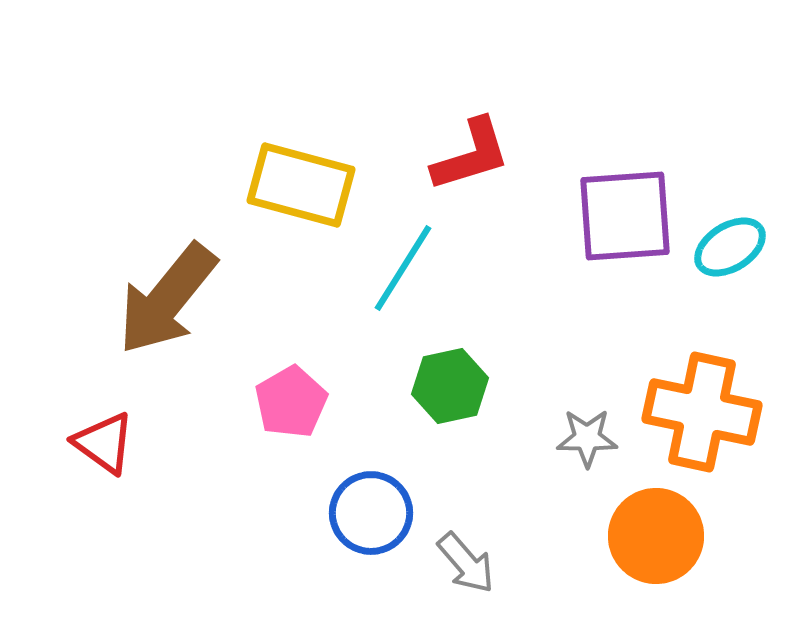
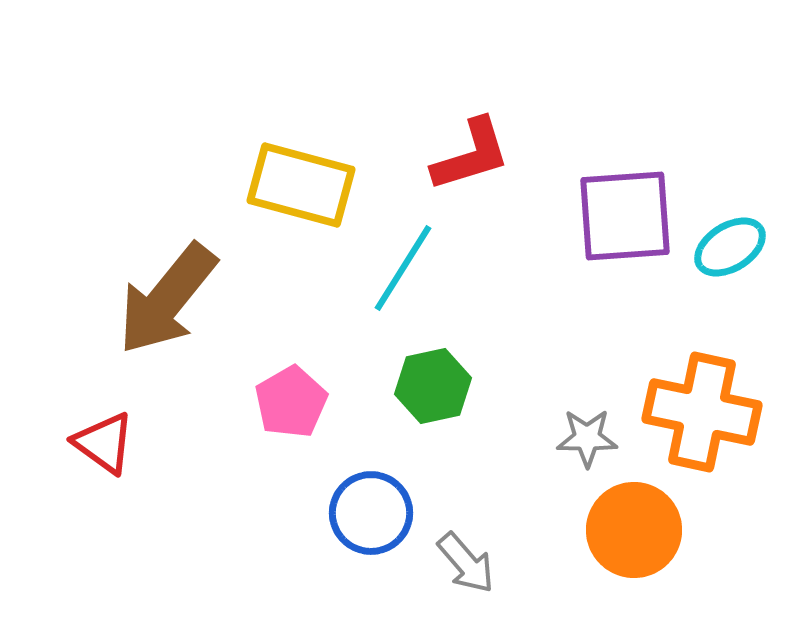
green hexagon: moved 17 px left
orange circle: moved 22 px left, 6 px up
